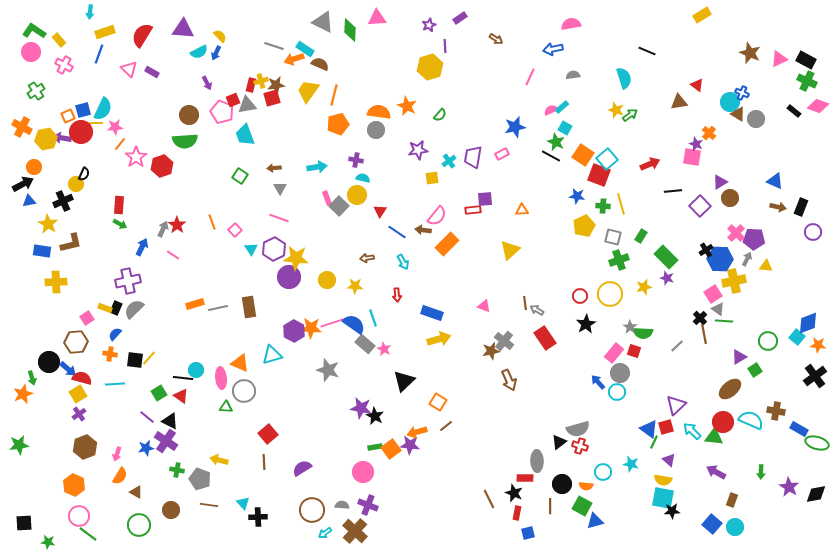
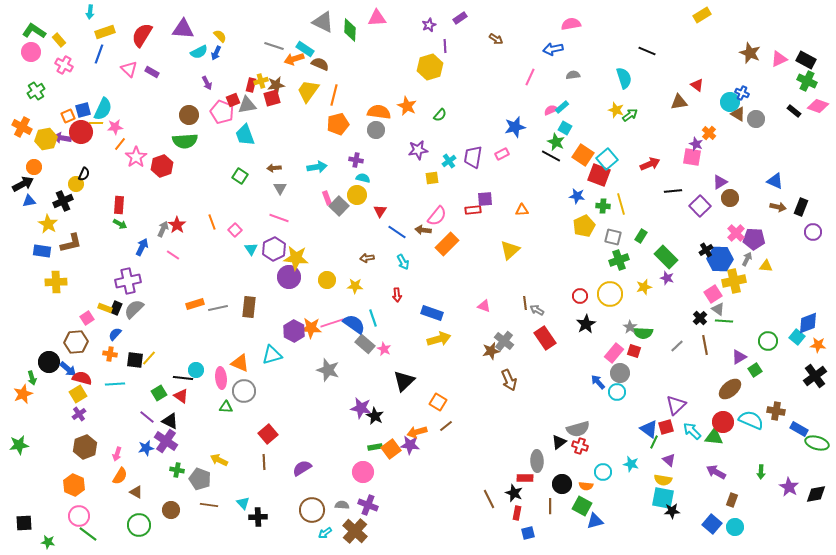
brown rectangle at (249, 307): rotated 15 degrees clockwise
brown line at (704, 334): moved 1 px right, 11 px down
yellow arrow at (219, 460): rotated 12 degrees clockwise
